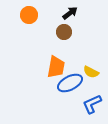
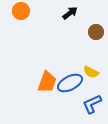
orange circle: moved 8 px left, 4 px up
brown circle: moved 32 px right
orange trapezoid: moved 9 px left, 15 px down; rotated 10 degrees clockwise
